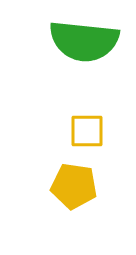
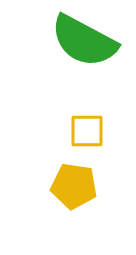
green semicircle: rotated 22 degrees clockwise
